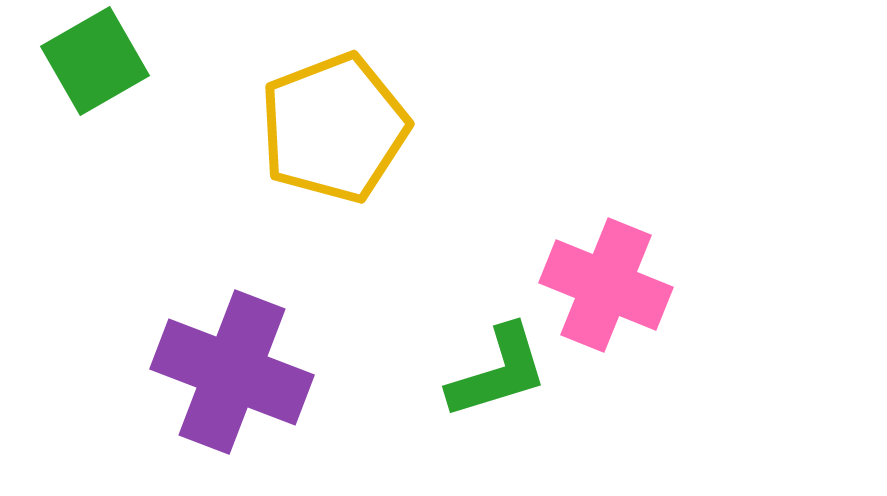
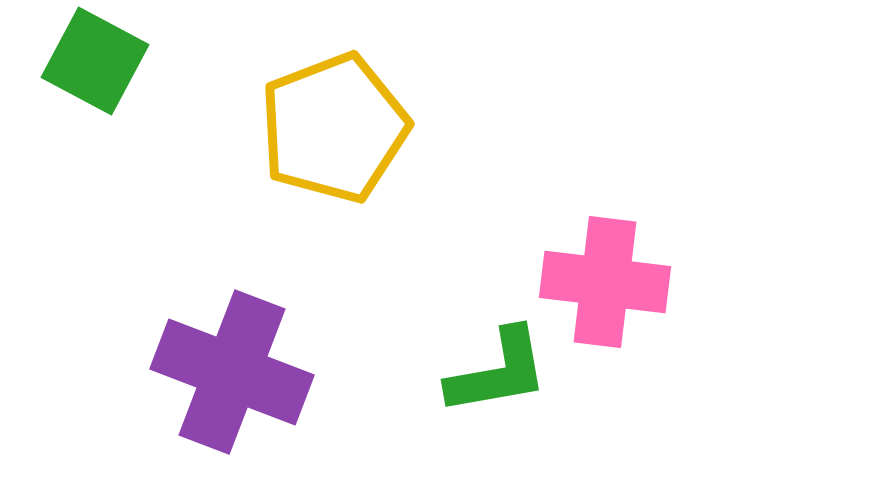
green square: rotated 32 degrees counterclockwise
pink cross: moved 1 px left, 3 px up; rotated 15 degrees counterclockwise
green L-shape: rotated 7 degrees clockwise
